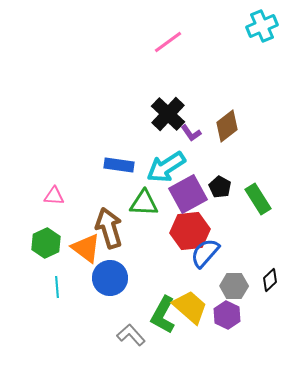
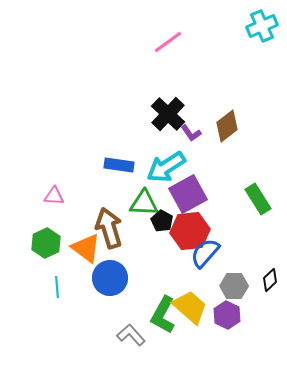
black pentagon: moved 58 px left, 34 px down
